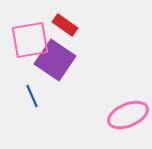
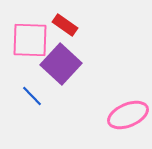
pink square: rotated 12 degrees clockwise
purple square: moved 6 px right, 4 px down; rotated 9 degrees clockwise
blue line: rotated 20 degrees counterclockwise
